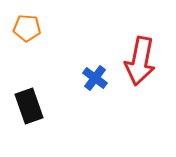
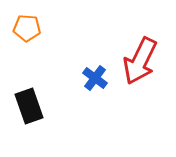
red arrow: rotated 15 degrees clockwise
